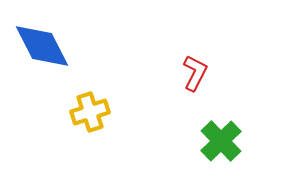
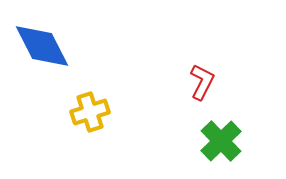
red L-shape: moved 7 px right, 9 px down
